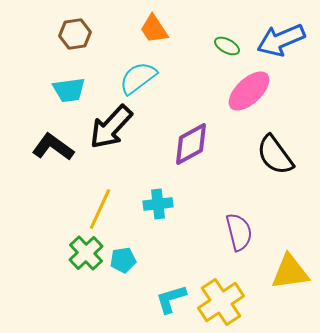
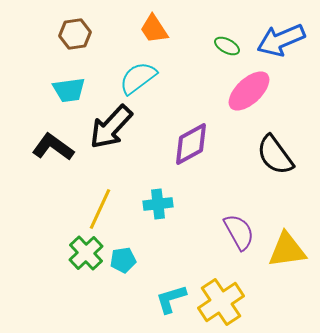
purple semicircle: rotated 15 degrees counterclockwise
yellow triangle: moved 3 px left, 22 px up
